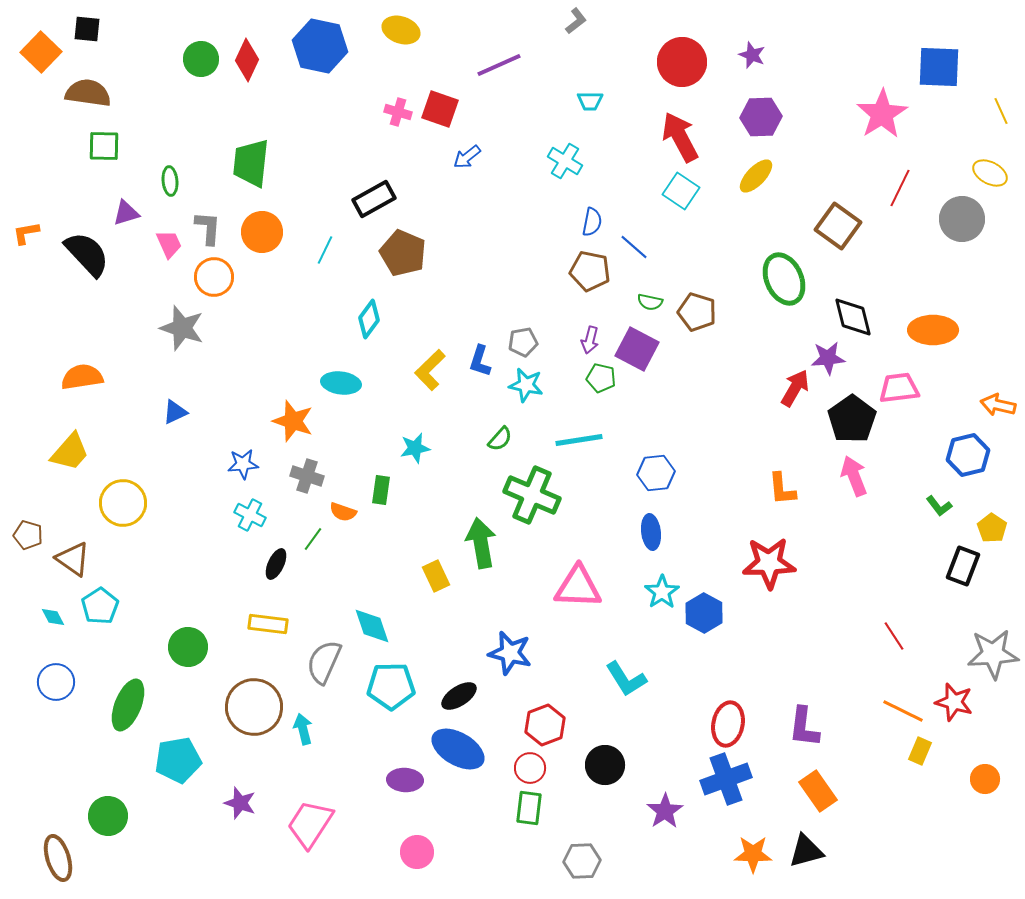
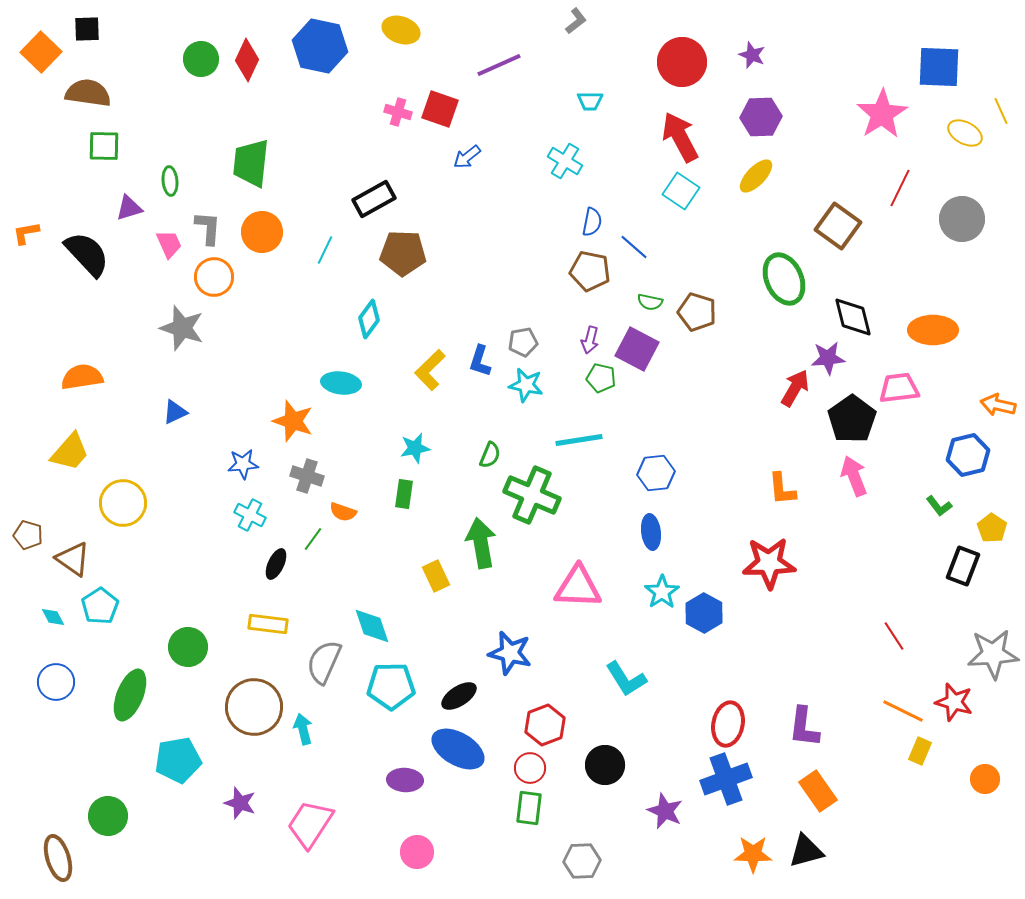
black square at (87, 29): rotated 8 degrees counterclockwise
yellow ellipse at (990, 173): moved 25 px left, 40 px up
purple triangle at (126, 213): moved 3 px right, 5 px up
brown pentagon at (403, 253): rotated 21 degrees counterclockwise
green semicircle at (500, 439): moved 10 px left, 16 px down; rotated 20 degrees counterclockwise
green rectangle at (381, 490): moved 23 px right, 4 px down
green ellipse at (128, 705): moved 2 px right, 10 px up
purple star at (665, 811): rotated 15 degrees counterclockwise
